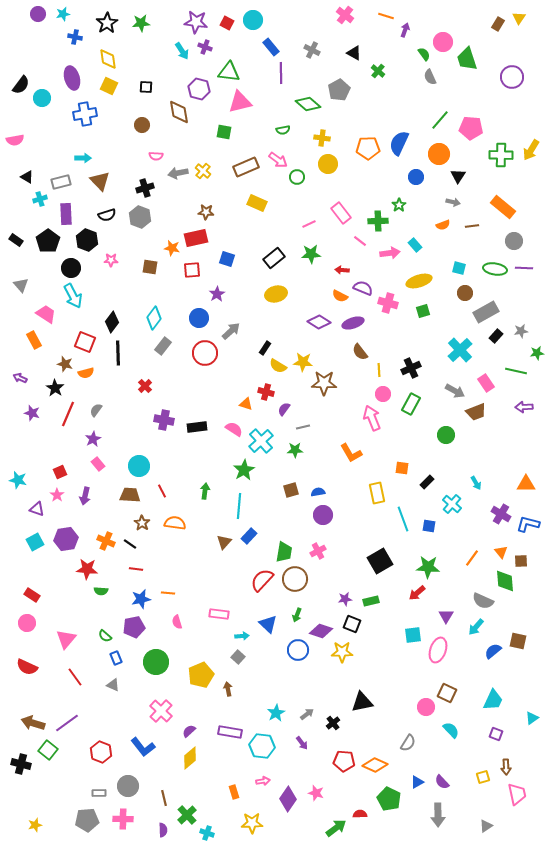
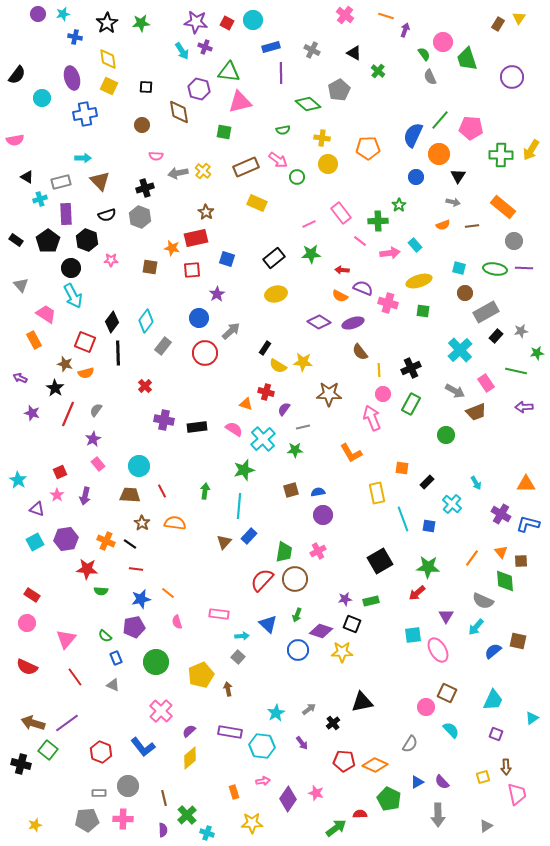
blue rectangle at (271, 47): rotated 66 degrees counterclockwise
black semicircle at (21, 85): moved 4 px left, 10 px up
blue semicircle at (399, 143): moved 14 px right, 8 px up
brown star at (206, 212): rotated 28 degrees clockwise
green square at (423, 311): rotated 24 degrees clockwise
cyan diamond at (154, 318): moved 8 px left, 3 px down
brown star at (324, 383): moved 5 px right, 11 px down
cyan cross at (261, 441): moved 2 px right, 2 px up
green star at (244, 470): rotated 15 degrees clockwise
cyan star at (18, 480): rotated 18 degrees clockwise
orange line at (168, 593): rotated 32 degrees clockwise
pink ellipse at (438, 650): rotated 50 degrees counterclockwise
gray arrow at (307, 714): moved 2 px right, 5 px up
gray semicircle at (408, 743): moved 2 px right, 1 px down
